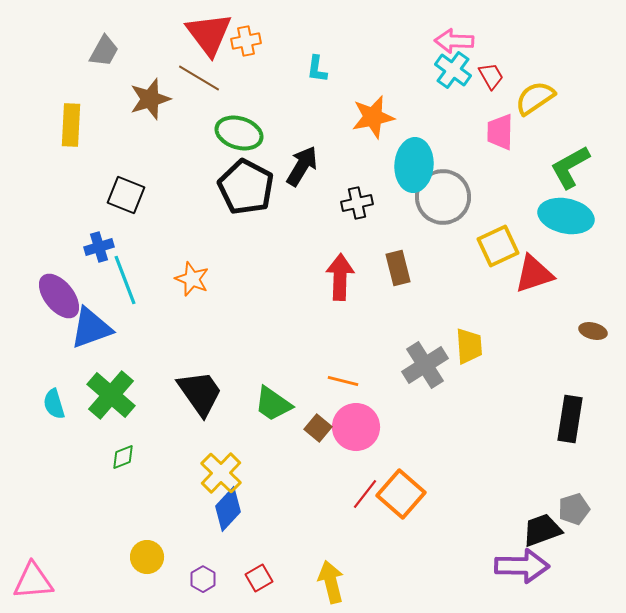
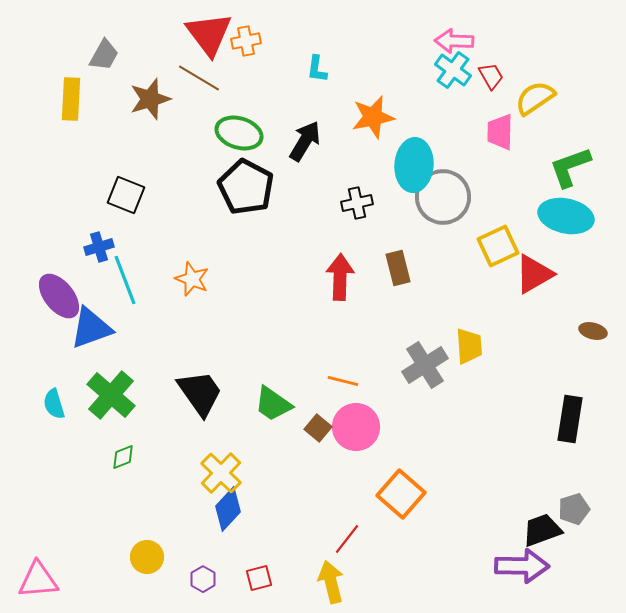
gray trapezoid at (104, 51): moved 4 px down
yellow rectangle at (71, 125): moved 26 px up
black arrow at (302, 166): moved 3 px right, 25 px up
green L-shape at (570, 167): rotated 9 degrees clockwise
red triangle at (534, 274): rotated 12 degrees counterclockwise
red line at (365, 494): moved 18 px left, 45 px down
red square at (259, 578): rotated 16 degrees clockwise
pink triangle at (33, 581): moved 5 px right, 1 px up
